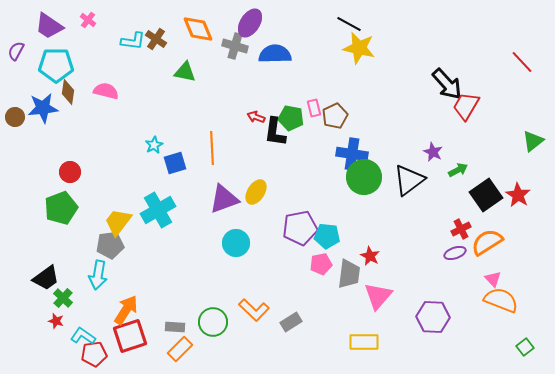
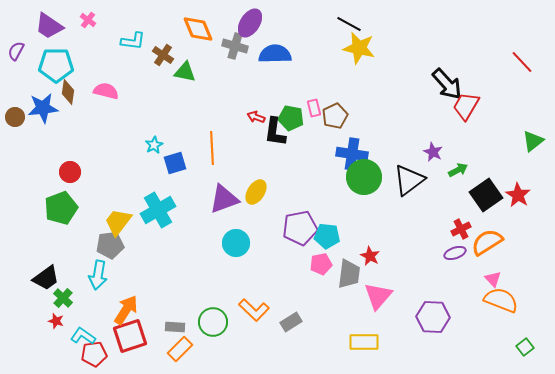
brown cross at (156, 39): moved 7 px right, 16 px down
